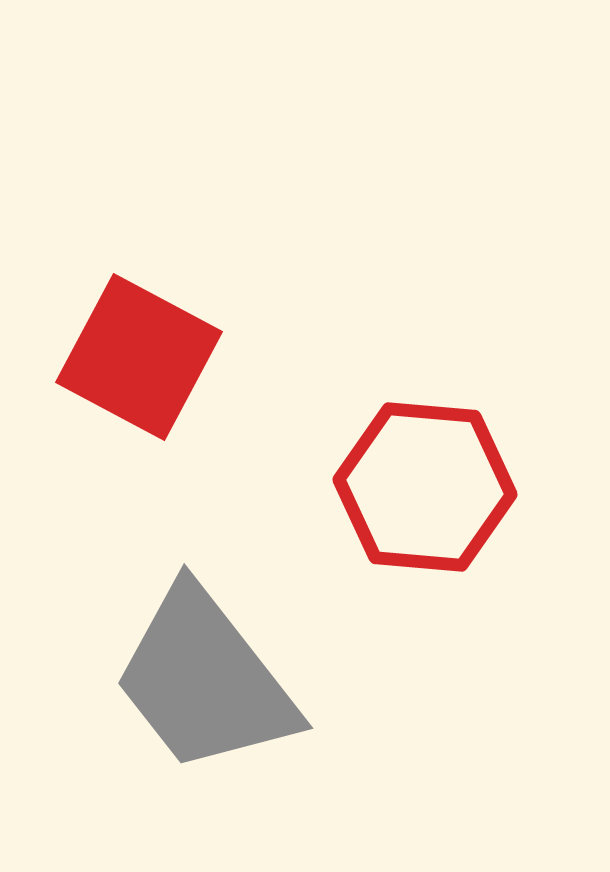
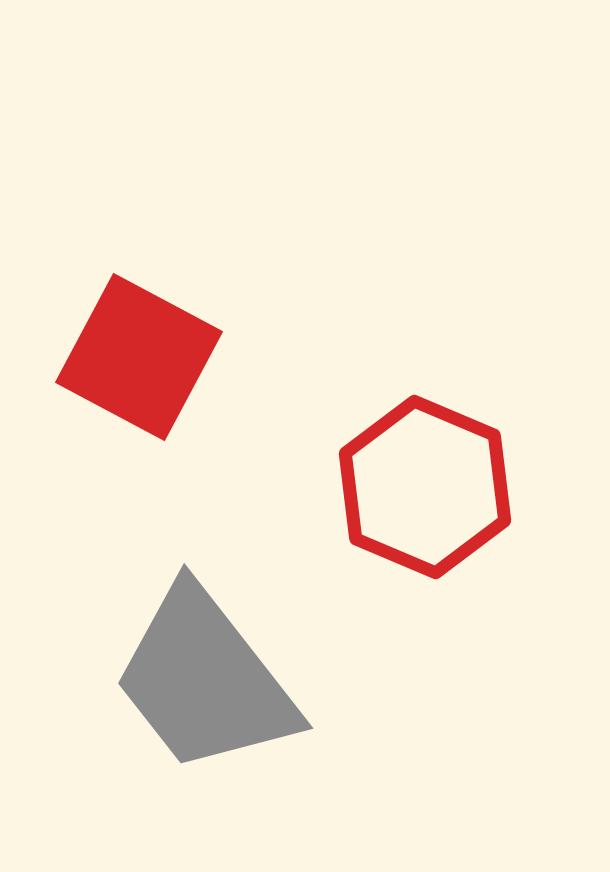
red hexagon: rotated 18 degrees clockwise
